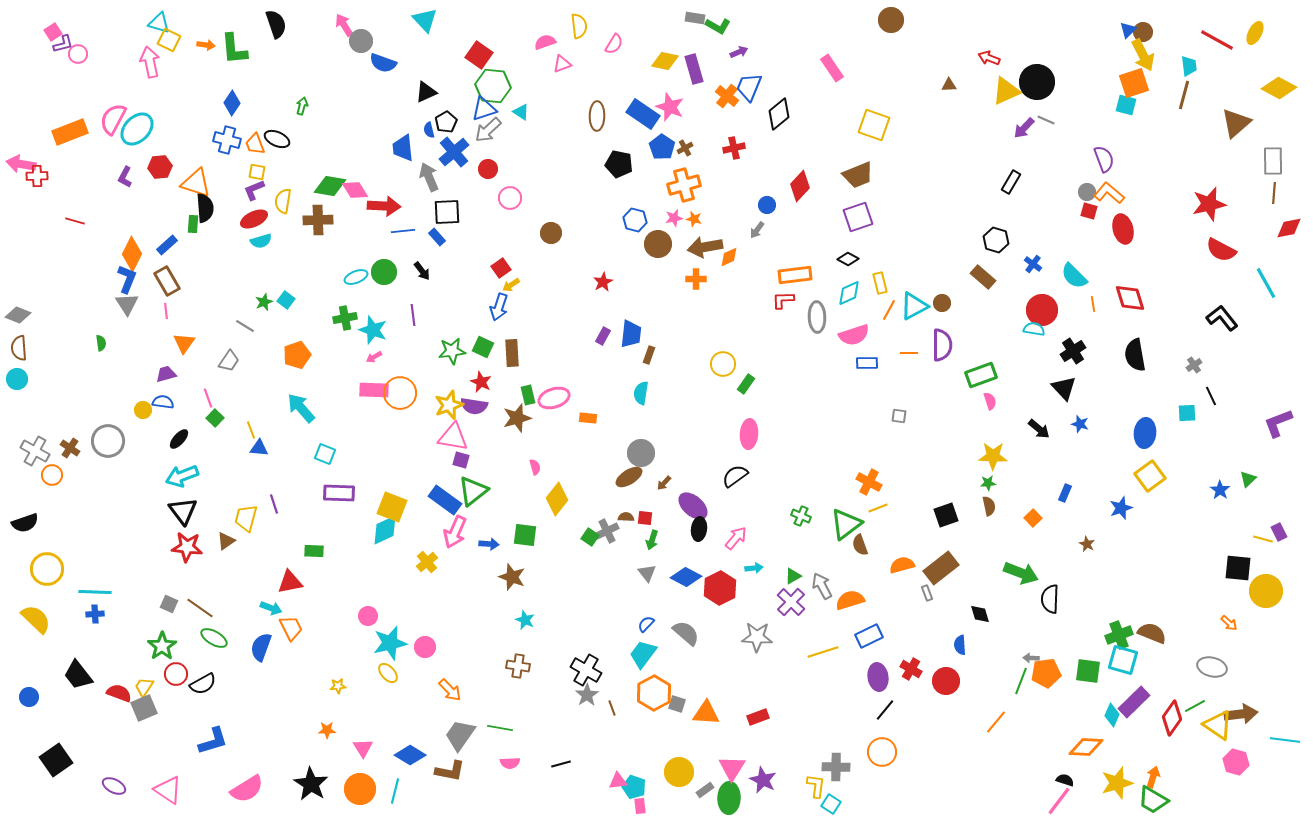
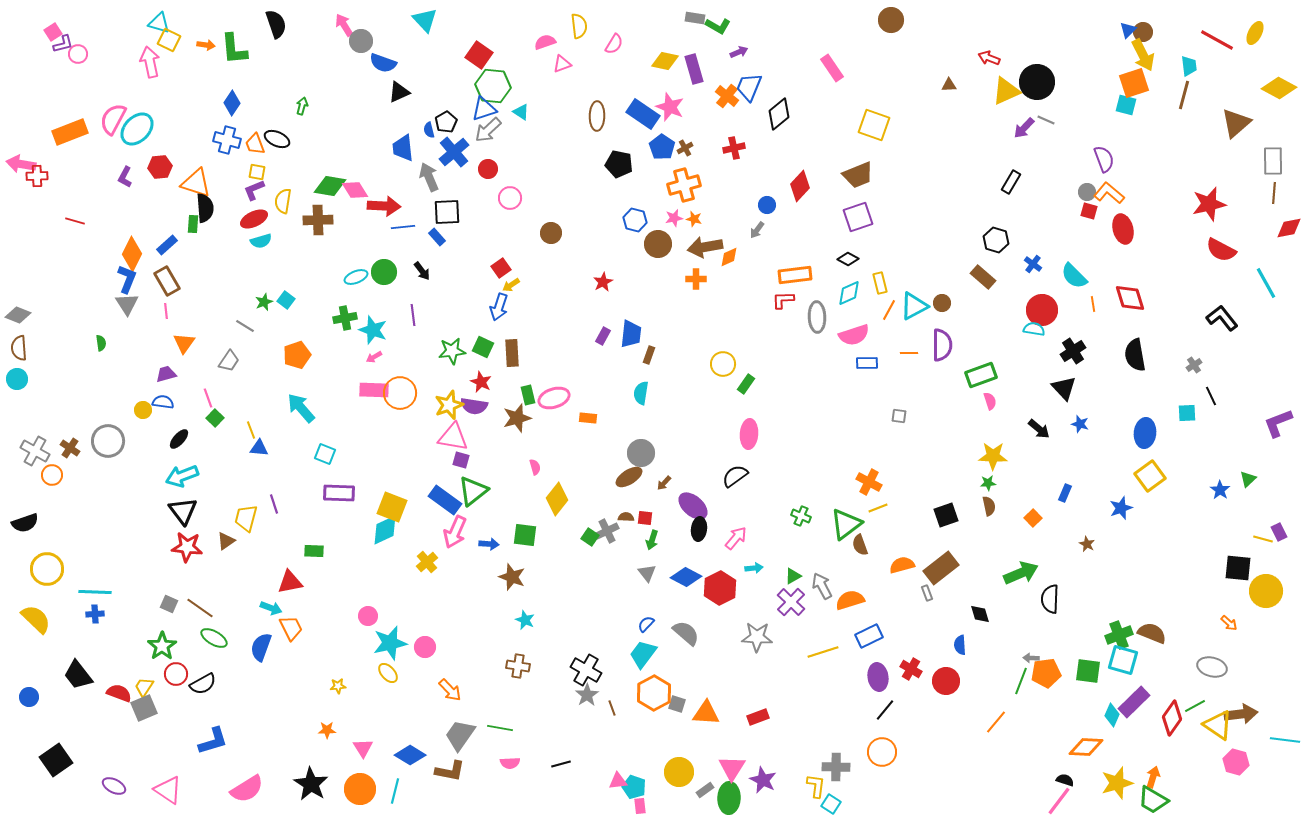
black triangle at (426, 92): moved 27 px left
blue line at (403, 231): moved 4 px up
green arrow at (1021, 573): rotated 44 degrees counterclockwise
